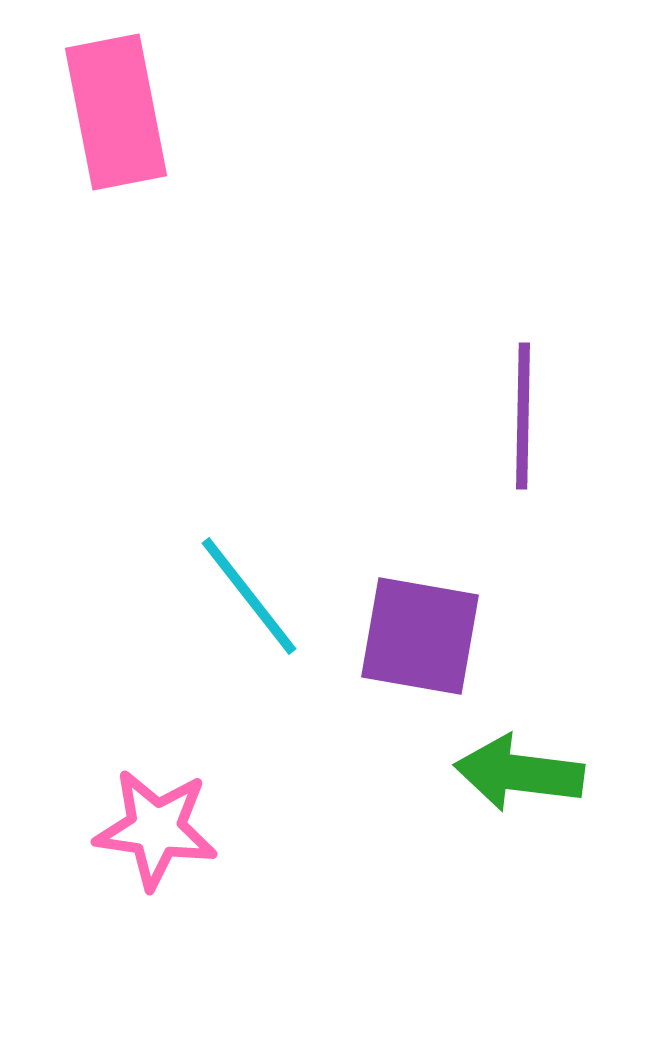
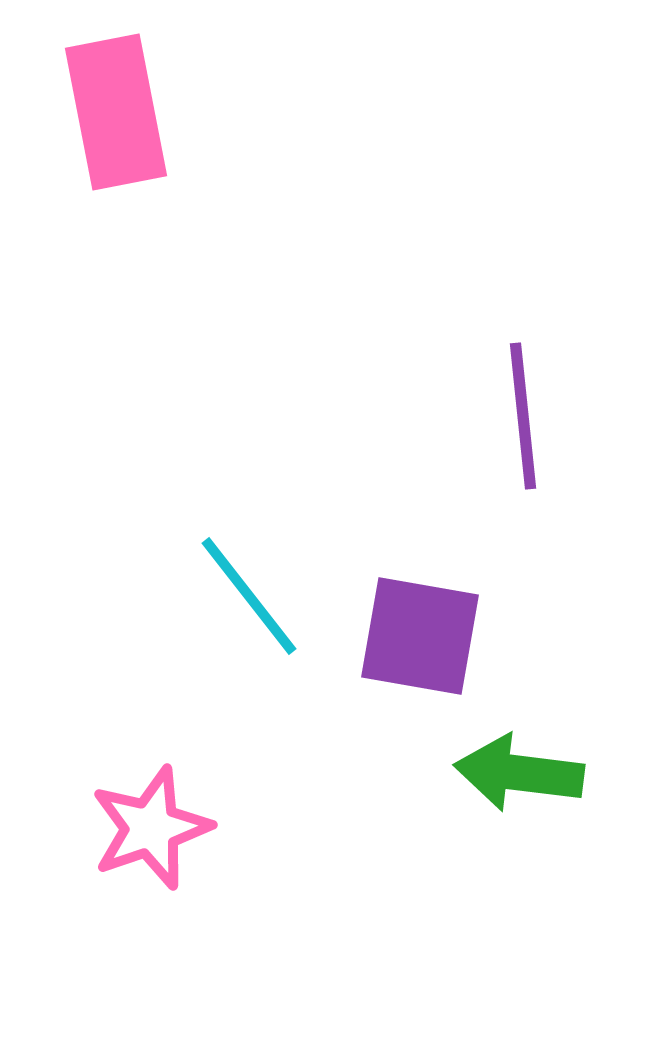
purple line: rotated 7 degrees counterclockwise
pink star: moved 5 px left, 1 px up; rotated 27 degrees counterclockwise
